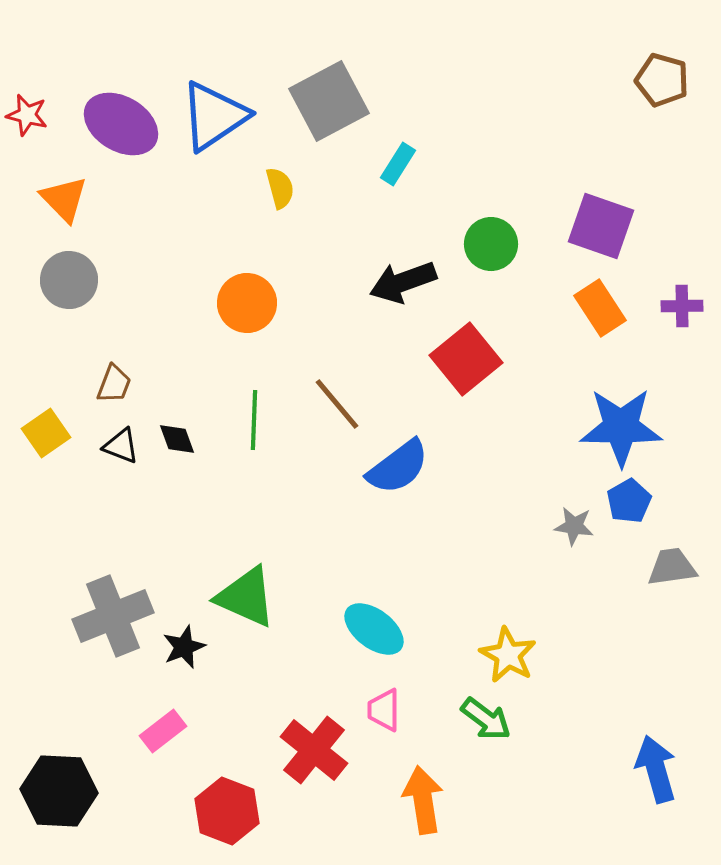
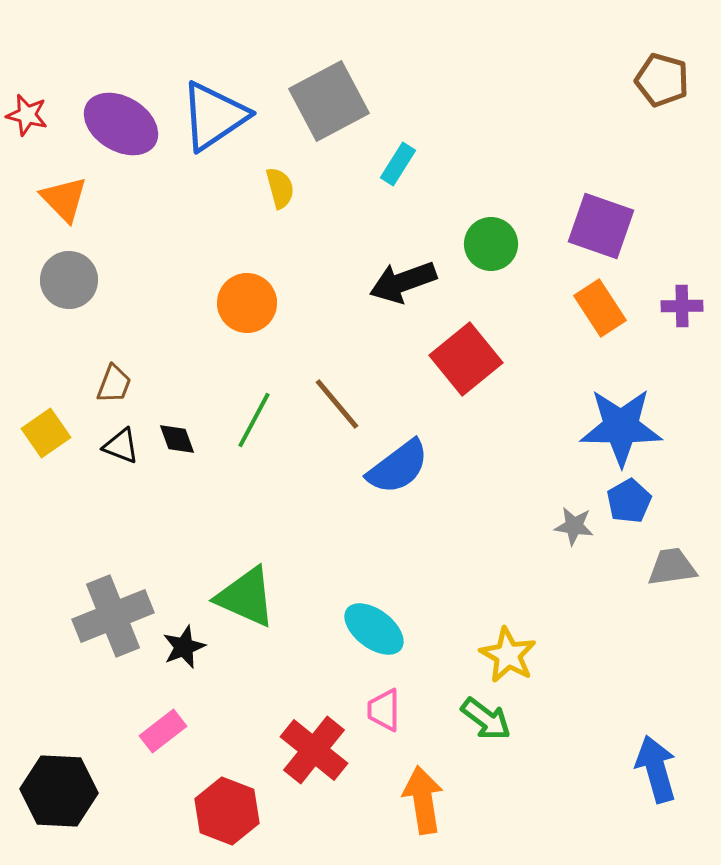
green line: rotated 26 degrees clockwise
